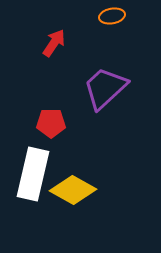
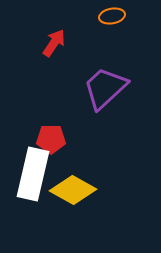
red pentagon: moved 16 px down
